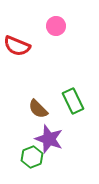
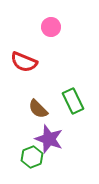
pink circle: moved 5 px left, 1 px down
red semicircle: moved 7 px right, 16 px down
